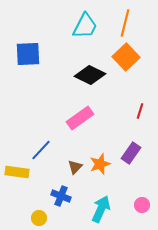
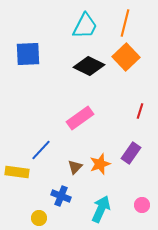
black diamond: moved 1 px left, 9 px up
